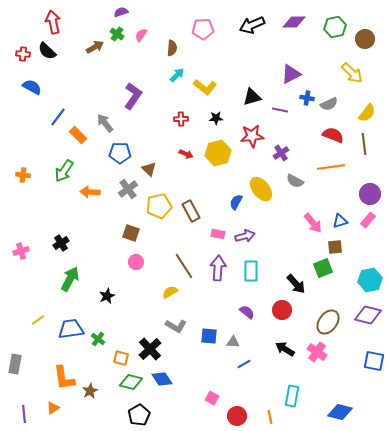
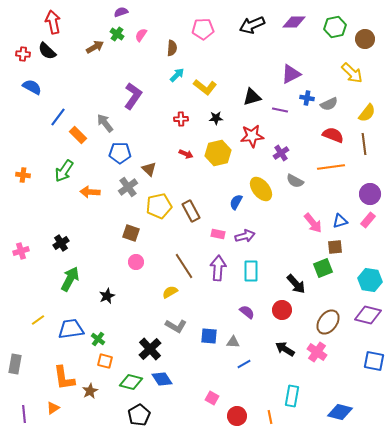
gray cross at (128, 189): moved 2 px up
cyan hexagon at (370, 280): rotated 20 degrees clockwise
orange square at (121, 358): moved 16 px left, 3 px down
